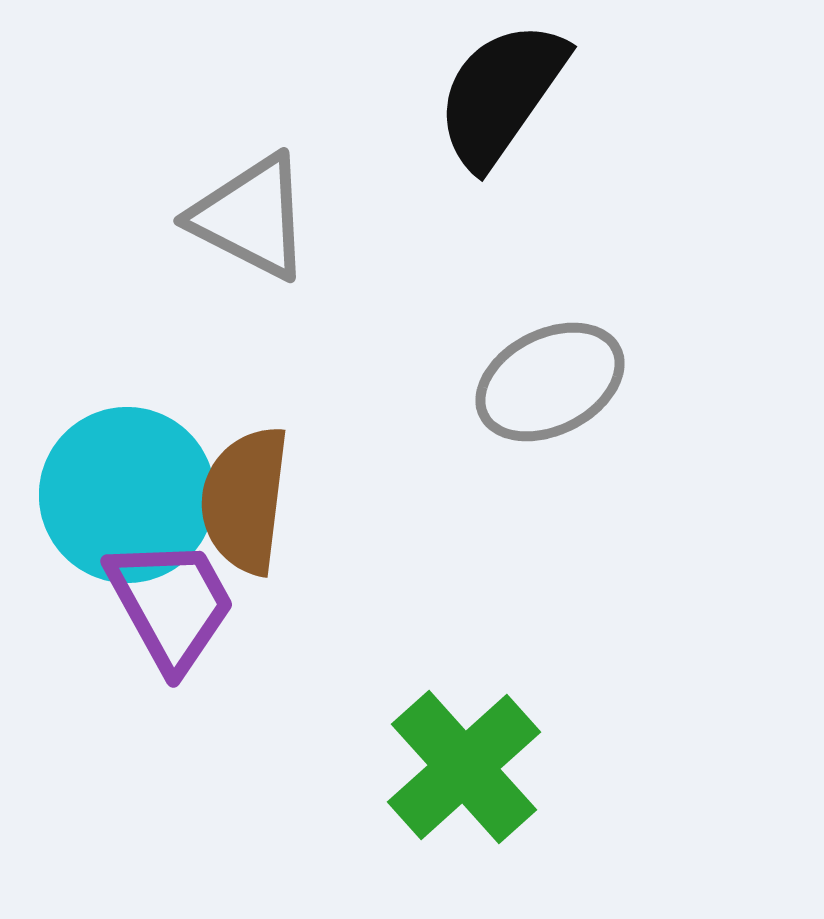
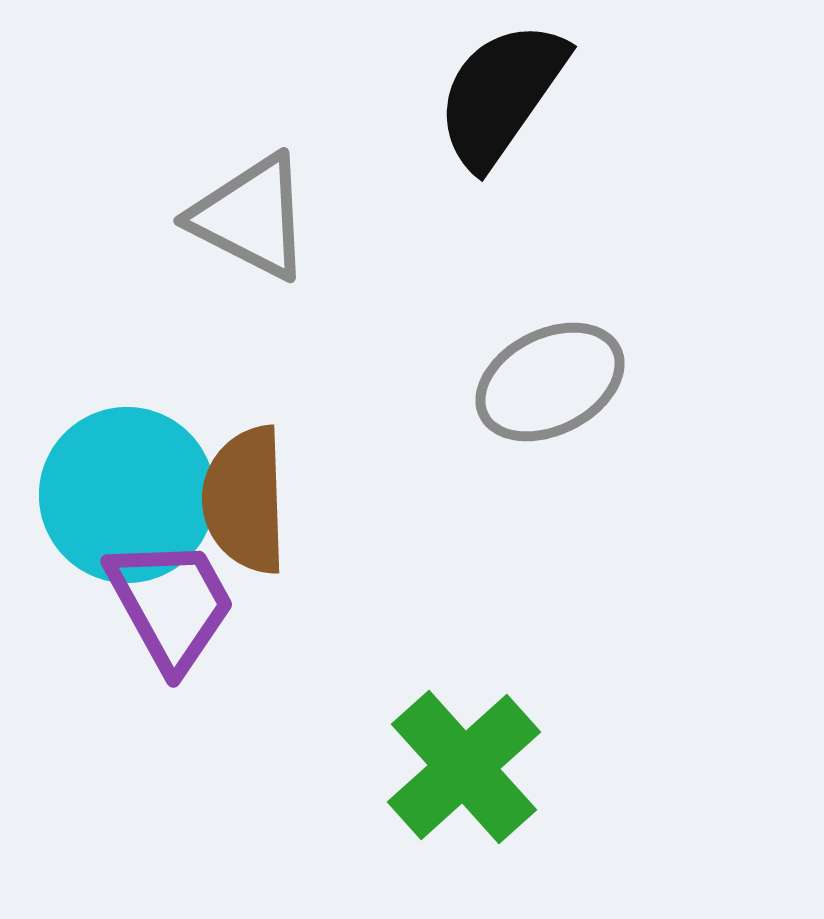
brown semicircle: rotated 9 degrees counterclockwise
